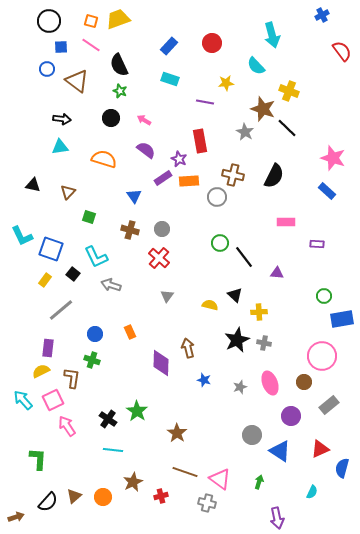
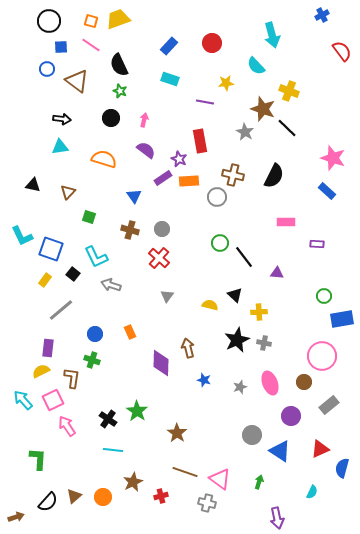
pink arrow at (144, 120): rotated 72 degrees clockwise
